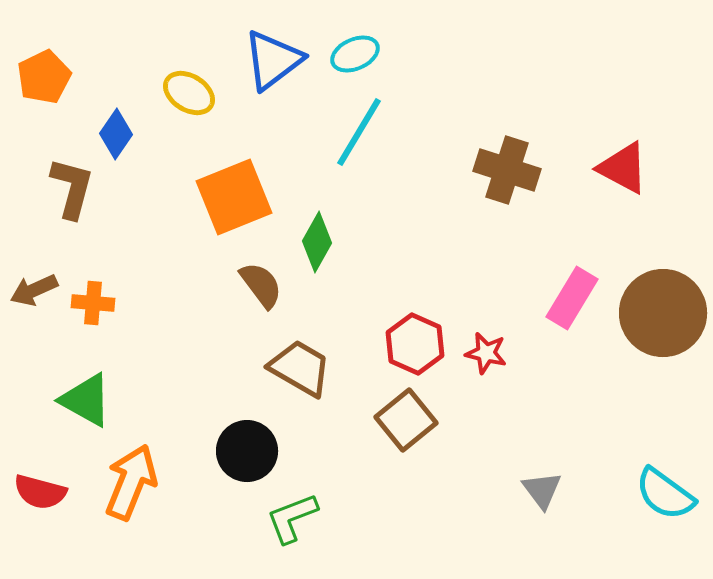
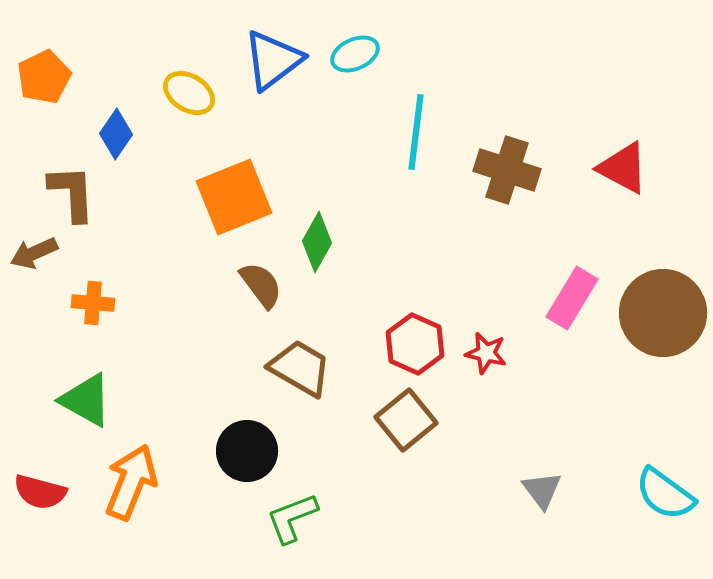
cyan line: moved 57 px right; rotated 24 degrees counterclockwise
brown L-shape: moved 5 px down; rotated 18 degrees counterclockwise
brown arrow: moved 37 px up
